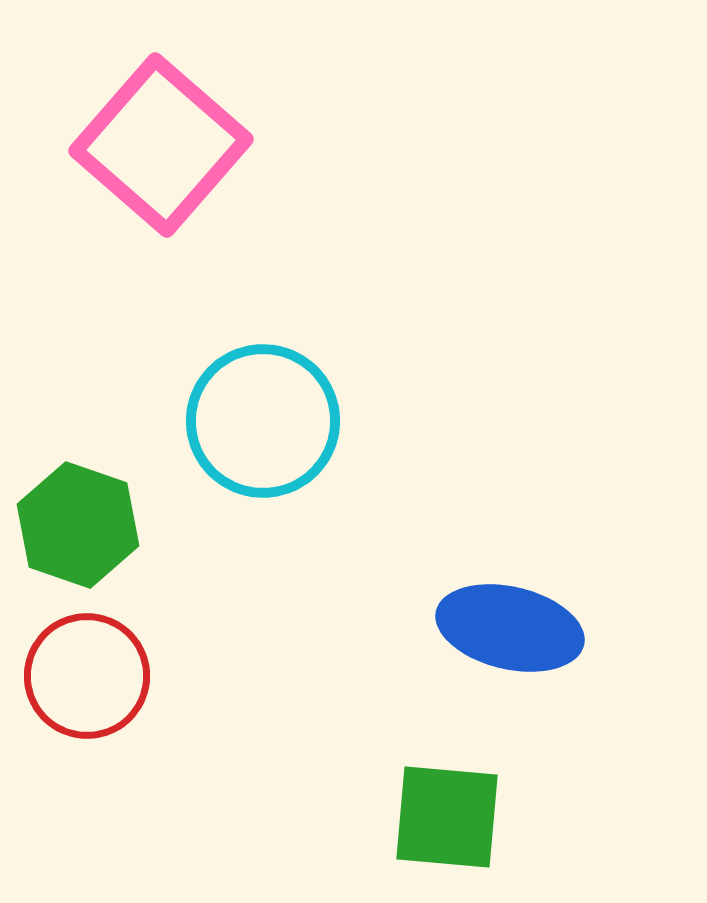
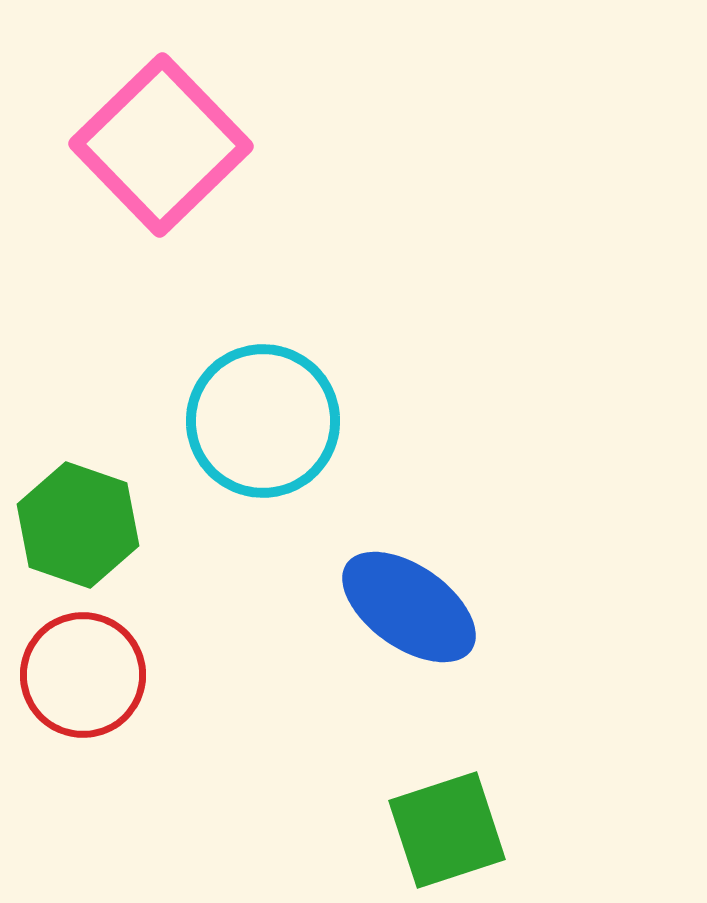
pink square: rotated 5 degrees clockwise
blue ellipse: moved 101 px left, 21 px up; rotated 22 degrees clockwise
red circle: moved 4 px left, 1 px up
green square: moved 13 px down; rotated 23 degrees counterclockwise
